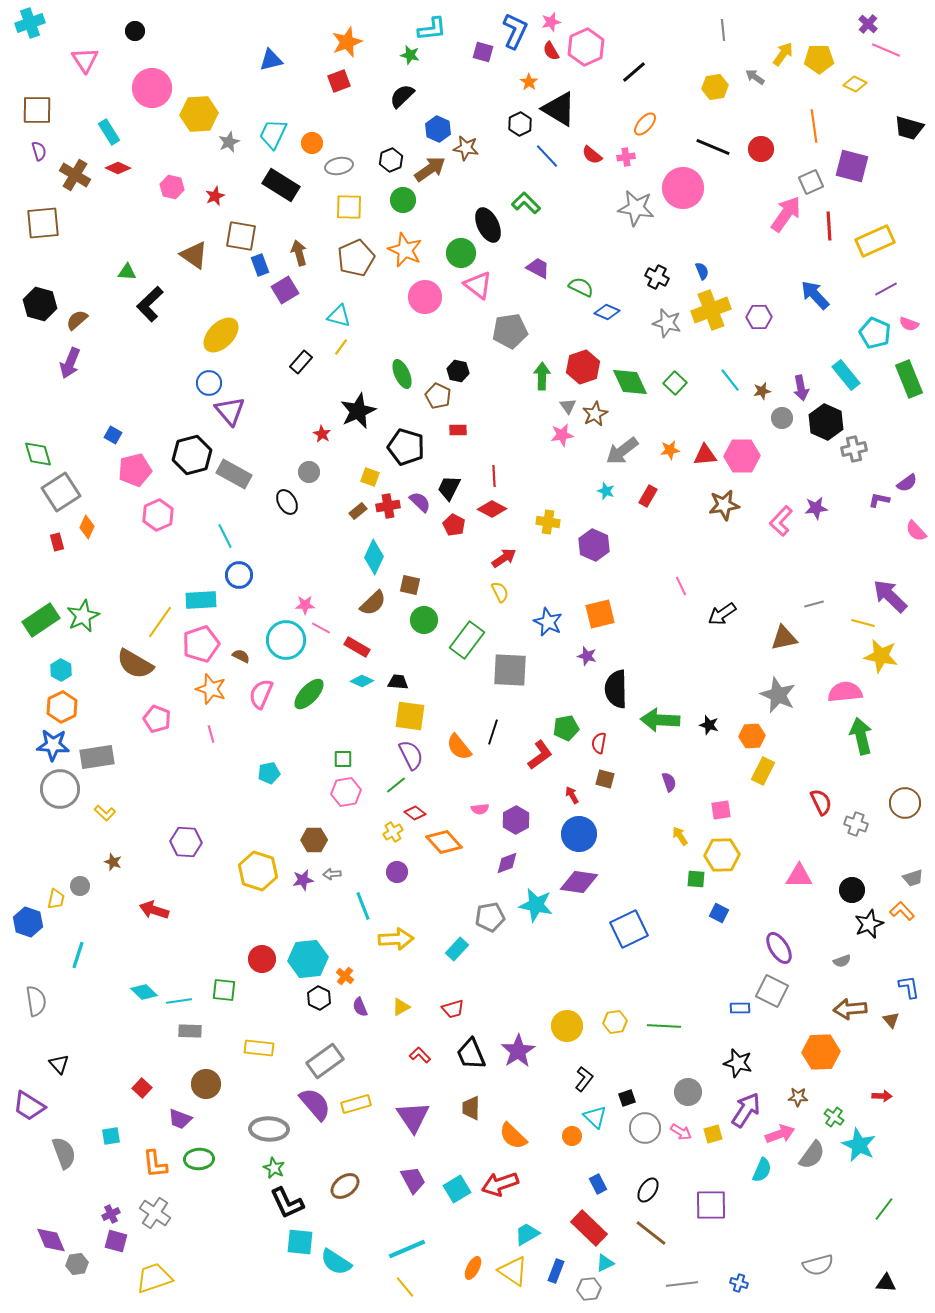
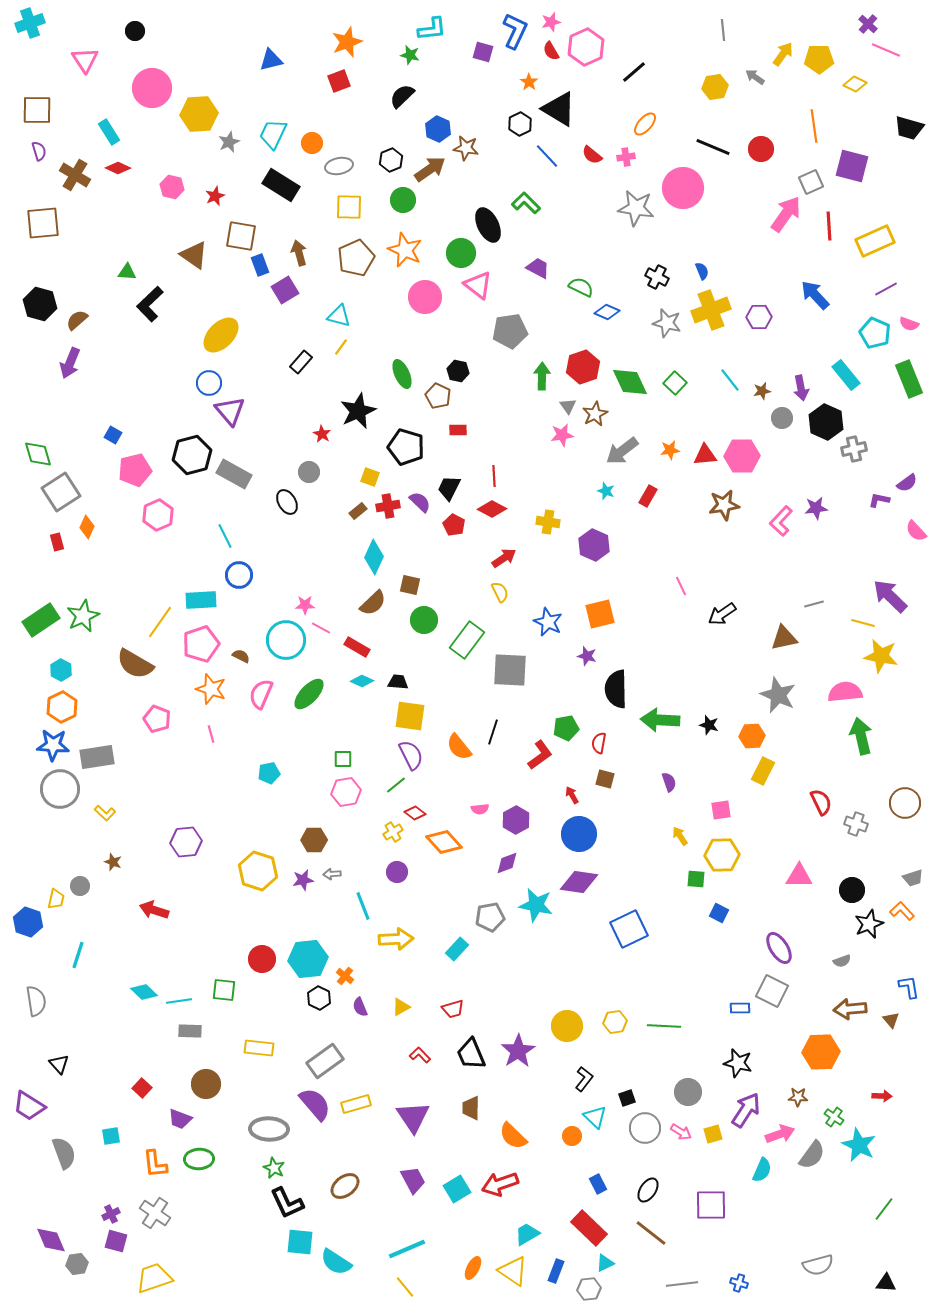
purple hexagon at (186, 842): rotated 8 degrees counterclockwise
